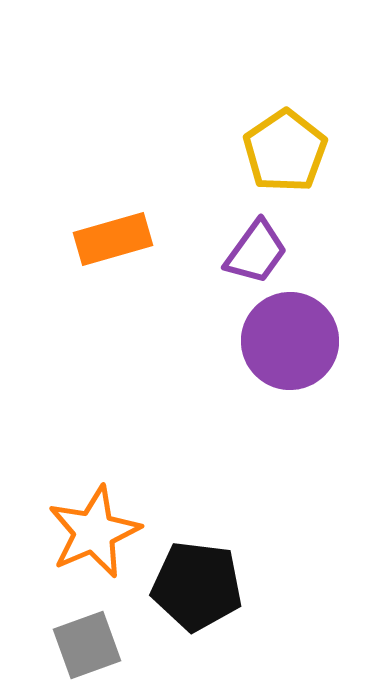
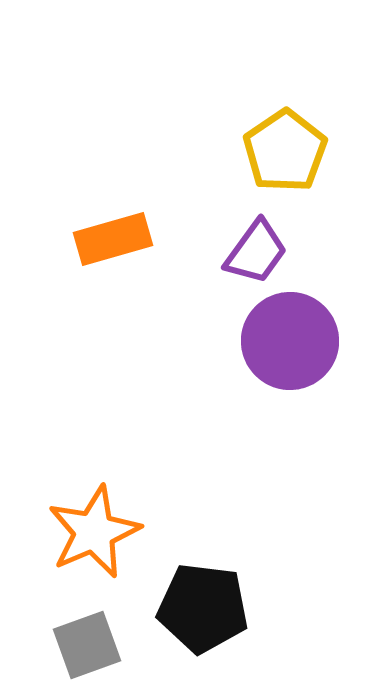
black pentagon: moved 6 px right, 22 px down
